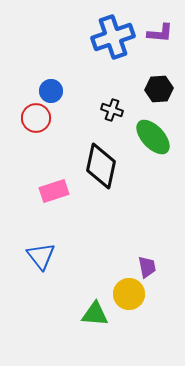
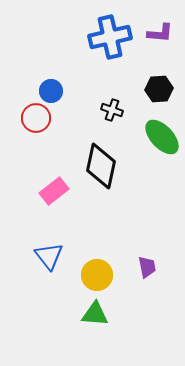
blue cross: moved 3 px left; rotated 6 degrees clockwise
green ellipse: moved 9 px right
pink rectangle: rotated 20 degrees counterclockwise
blue triangle: moved 8 px right
yellow circle: moved 32 px left, 19 px up
